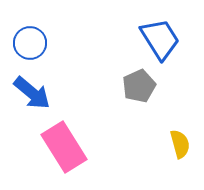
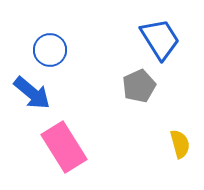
blue circle: moved 20 px right, 7 px down
